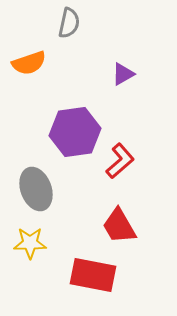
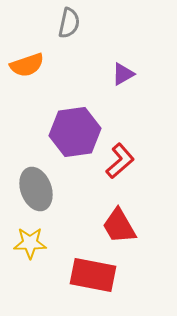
orange semicircle: moved 2 px left, 2 px down
